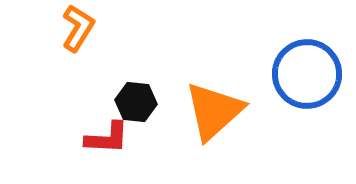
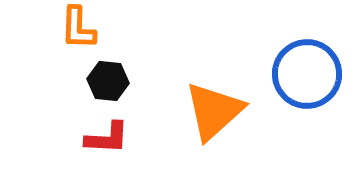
orange L-shape: rotated 150 degrees clockwise
black hexagon: moved 28 px left, 21 px up
